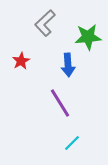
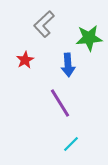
gray L-shape: moved 1 px left, 1 px down
green star: moved 1 px right, 1 px down
red star: moved 4 px right, 1 px up
cyan line: moved 1 px left, 1 px down
